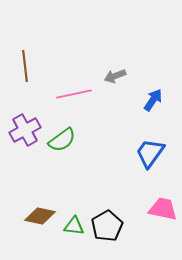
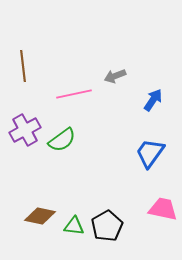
brown line: moved 2 px left
